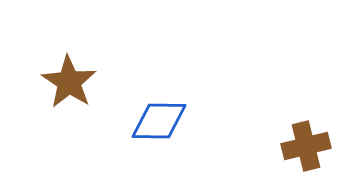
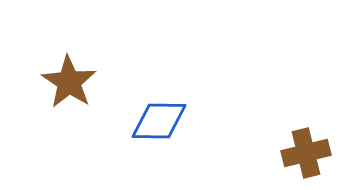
brown cross: moved 7 px down
